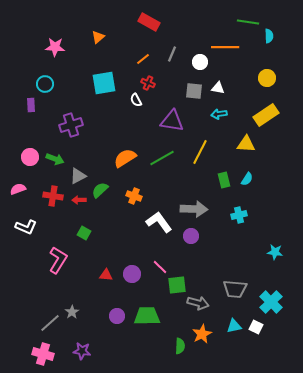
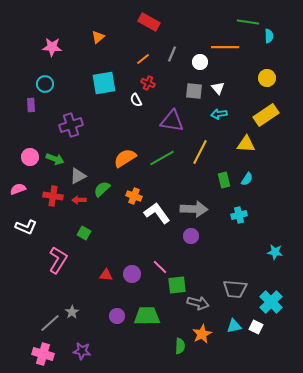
pink star at (55, 47): moved 3 px left
white triangle at (218, 88): rotated 40 degrees clockwise
green semicircle at (100, 190): moved 2 px right, 1 px up
white L-shape at (159, 222): moved 2 px left, 9 px up
